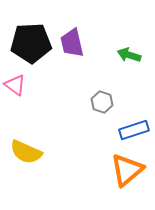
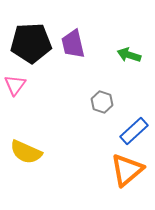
purple trapezoid: moved 1 px right, 1 px down
pink triangle: rotated 30 degrees clockwise
blue rectangle: moved 1 px down; rotated 24 degrees counterclockwise
